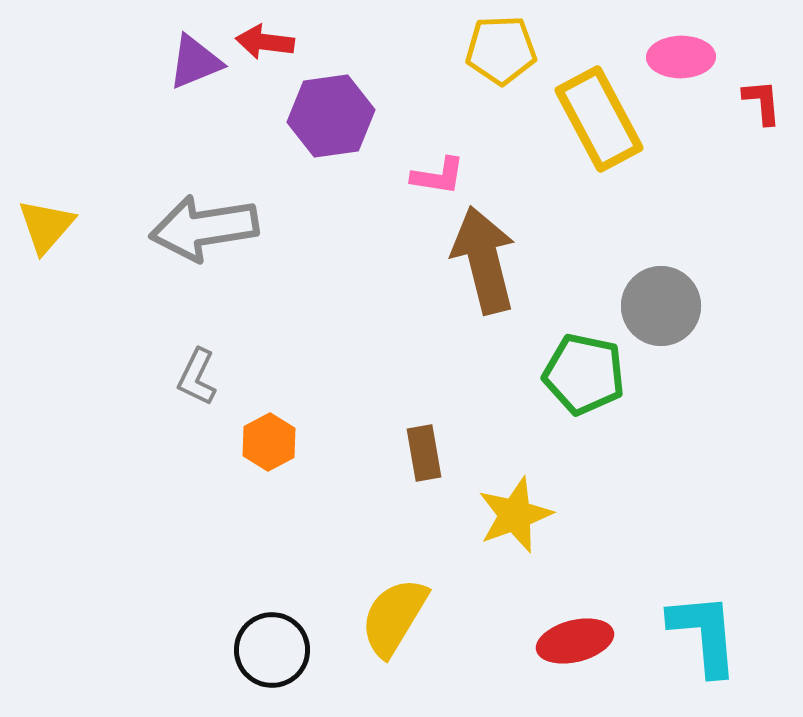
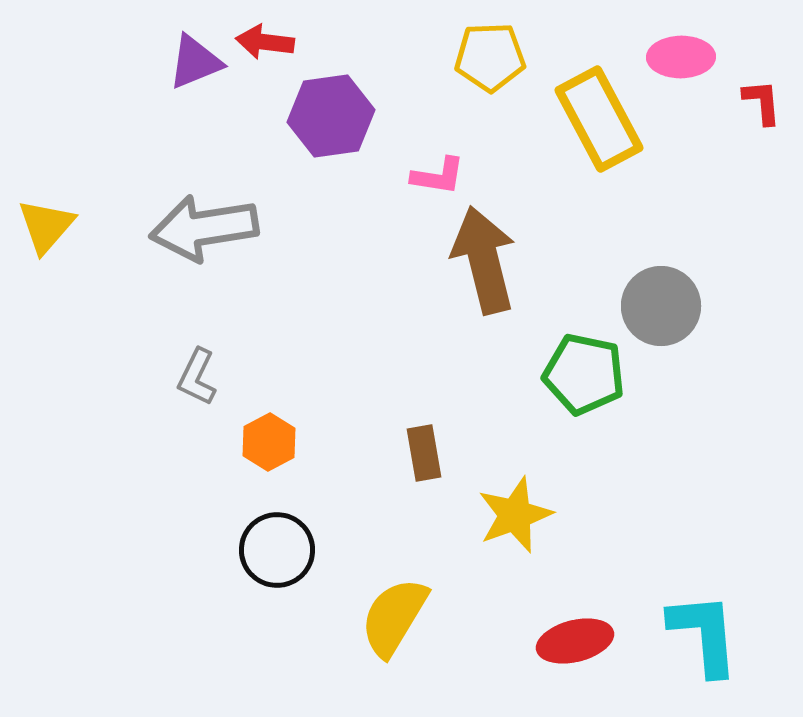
yellow pentagon: moved 11 px left, 7 px down
black circle: moved 5 px right, 100 px up
